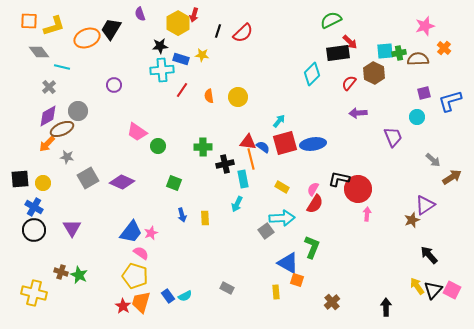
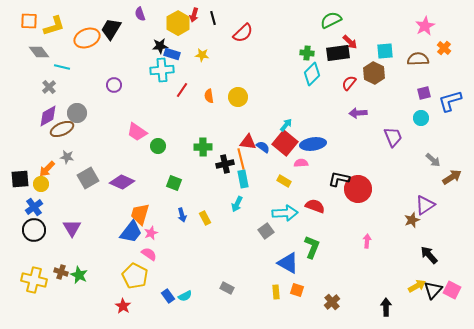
pink star at (425, 26): rotated 12 degrees counterclockwise
black line at (218, 31): moved 5 px left, 13 px up; rotated 32 degrees counterclockwise
green cross at (399, 53): moved 92 px left; rotated 16 degrees clockwise
blue rectangle at (181, 59): moved 9 px left, 5 px up
gray circle at (78, 111): moved 1 px left, 2 px down
cyan circle at (417, 117): moved 4 px right, 1 px down
cyan arrow at (279, 121): moved 7 px right, 4 px down
red square at (285, 143): rotated 35 degrees counterclockwise
orange arrow at (47, 144): moved 25 px down
orange line at (251, 159): moved 10 px left
yellow circle at (43, 183): moved 2 px left, 1 px down
yellow rectangle at (282, 187): moved 2 px right, 6 px up
pink semicircle at (313, 189): moved 12 px left, 26 px up; rotated 56 degrees clockwise
red semicircle at (315, 204): moved 2 px down; rotated 102 degrees counterclockwise
blue cross at (34, 207): rotated 24 degrees clockwise
pink arrow at (367, 214): moved 27 px down
yellow rectangle at (205, 218): rotated 24 degrees counterclockwise
cyan arrow at (282, 218): moved 3 px right, 5 px up
pink semicircle at (141, 253): moved 8 px right, 1 px down
yellow pentagon at (135, 276): rotated 10 degrees clockwise
orange square at (297, 280): moved 10 px down
yellow arrow at (417, 286): rotated 96 degrees clockwise
yellow cross at (34, 293): moved 13 px up
orange trapezoid at (141, 302): moved 1 px left, 88 px up
